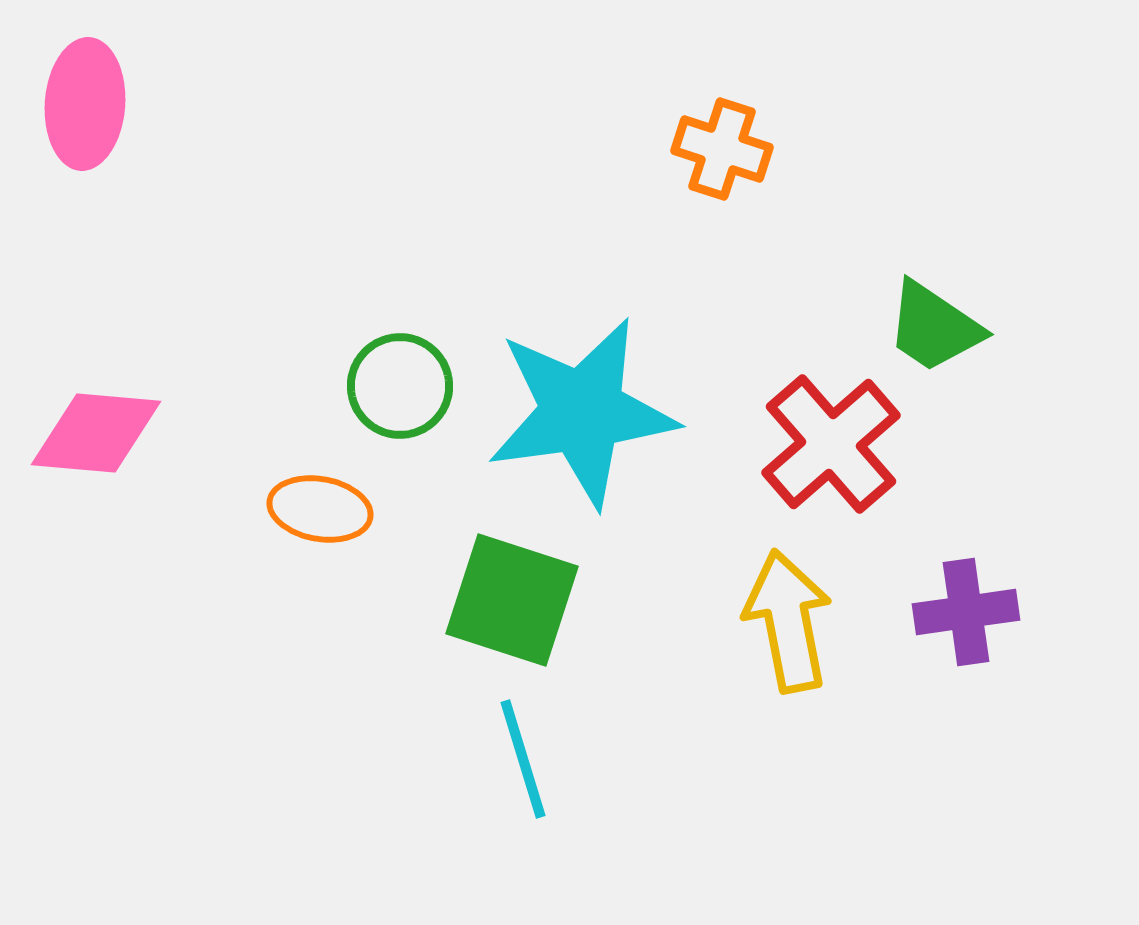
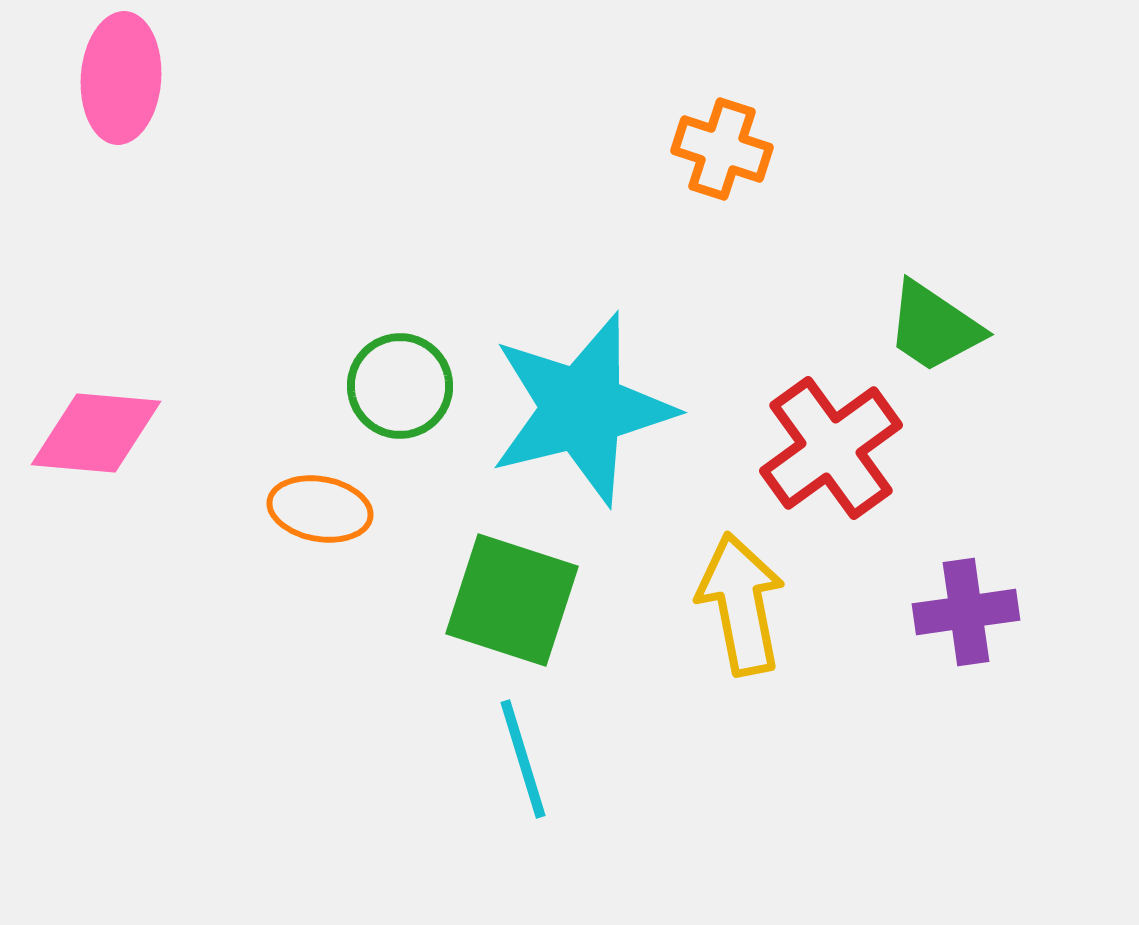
pink ellipse: moved 36 px right, 26 px up
cyan star: moved 3 px up; rotated 6 degrees counterclockwise
red cross: moved 4 px down; rotated 5 degrees clockwise
yellow arrow: moved 47 px left, 17 px up
